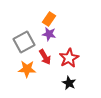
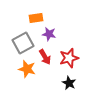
orange rectangle: moved 13 px left, 1 px up; rotated 48 degrees clockwise
gray square: moved 1 px left, 1 px down
red star: rotated 12 degrees clockwise
orange star: rotated 12 degrees clockwise
